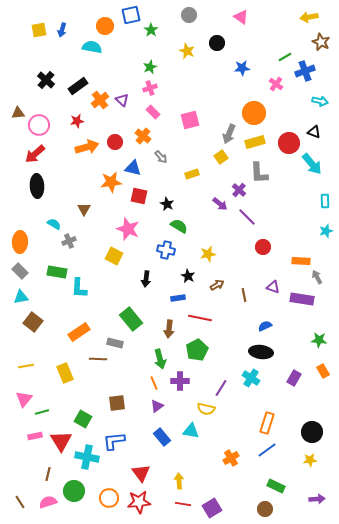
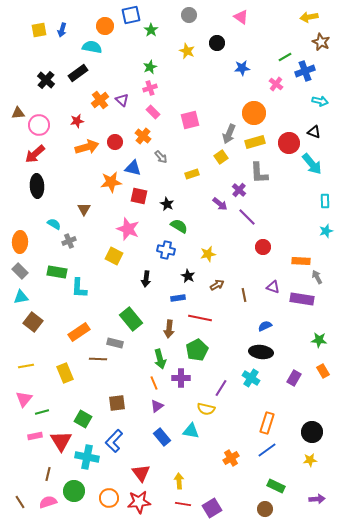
black rectangle at (78, 86): moved 13 px up
purple cross at (180, 381): moved 1 px right, 3 px up
blue L-shape at (114, 441): rotated 40 degrees counterclockwise
